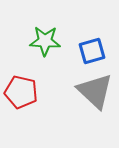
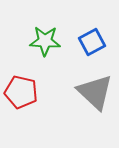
blue square: moved 9 px up; rotated 12 degrees counterclockwise
gray triangle: moved 1 px down
